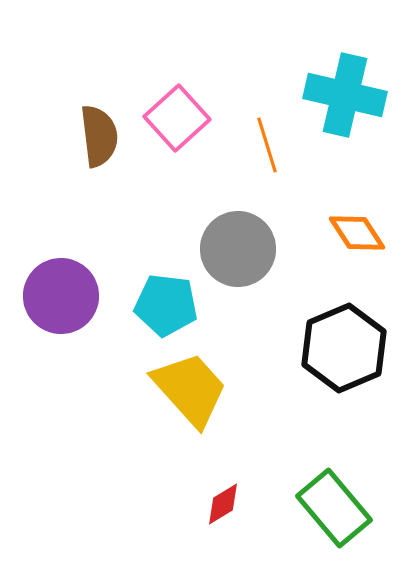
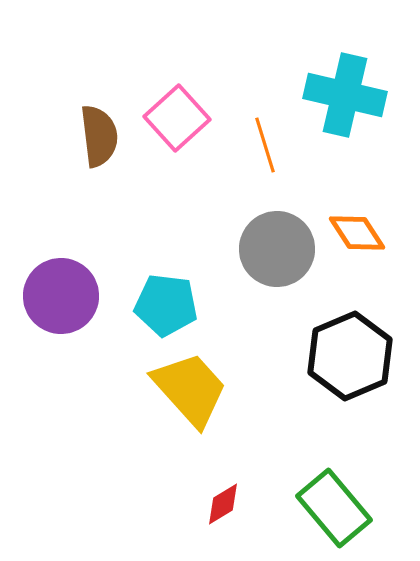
orange line: moved 2 px left
gray circle: moved 39 px right
black hexagon: moved 6 px right, 8 px down
